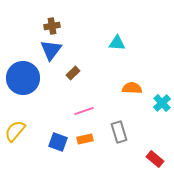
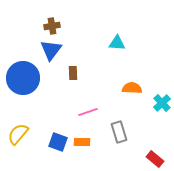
brown rectangle: rotated 48 degrees counterclockwise
pink line: moved 4 px right, 1 px down
yellow semicircle: moved 3 px right, 3 px down
orange rectangle: moved 3 px left, 3 px down; rotated 14 degrees clockwise
